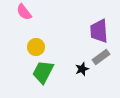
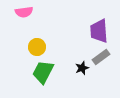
pink semicircle: rotated 60 degrees counterclockwise
yellow circle: moved 1 px right
black star: moved 1 px up
